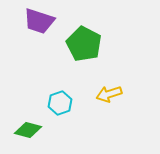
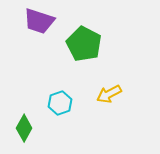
yellow arrow: rotated 10 degrees counterclockwise
green diamond: moved 4 px left, 2 px up; rotated 76 degrees counterclockwise
